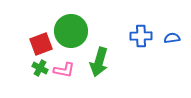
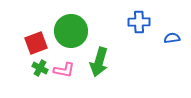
blue cross: moved 2 px left, 14 px up
red square: moved 5 px left, 1 px up
